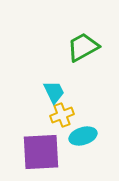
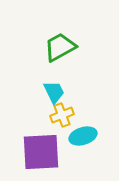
green trapezoid: moved 23 px left
